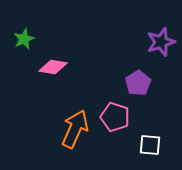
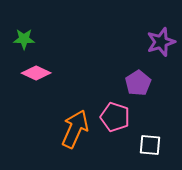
green star: rotated 25 degrees clockwise
pink diamond: moved 17 px left, 6 px down; rotated 16 degrees clockwise
